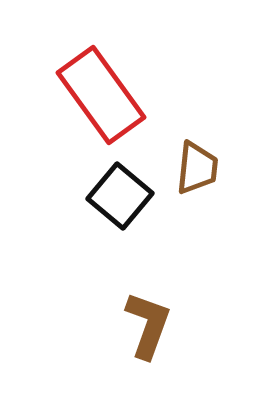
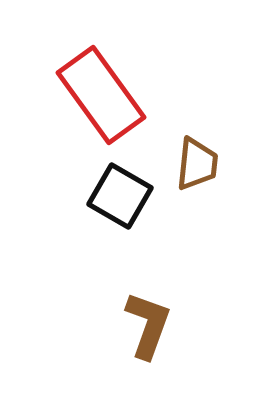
brown trapezoid: moved 4 px up
black square: rotated 10 degrees counterclockwise
